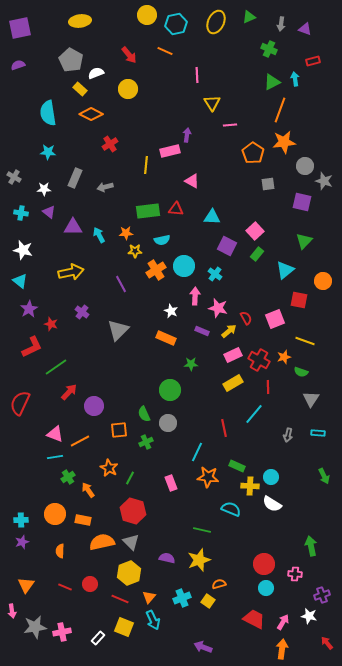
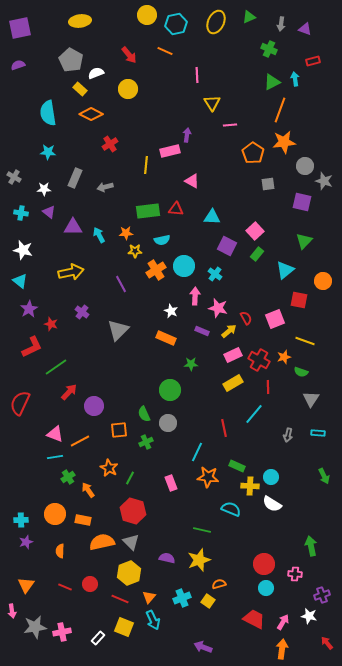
purple star at (22, 542): moved 4 px right
